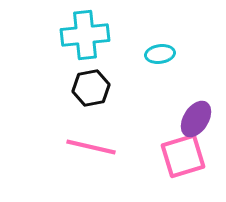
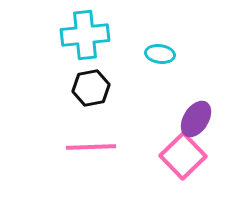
cyan ellipse: rotated 16 degrees clockwise
pink line: rotated 15 degrees counterclockwise
pink square: rotated 27 degrees counterclockwise
